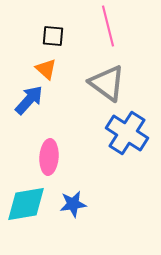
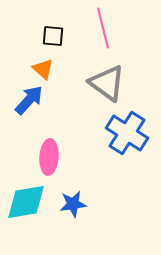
pink line: moved 5 px left, 2 px down
orange triangle: moved 3 px left
cyan diamond: moved 2 px up
